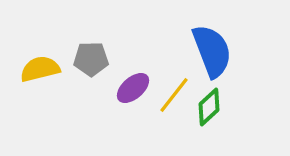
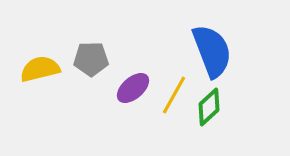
yellow line: rotated 9 degrees counterclockwise
